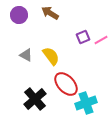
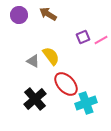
brown arrow: moved 2 px left, 1 px down
gray triangle: moved 7 px right, 6 px down
